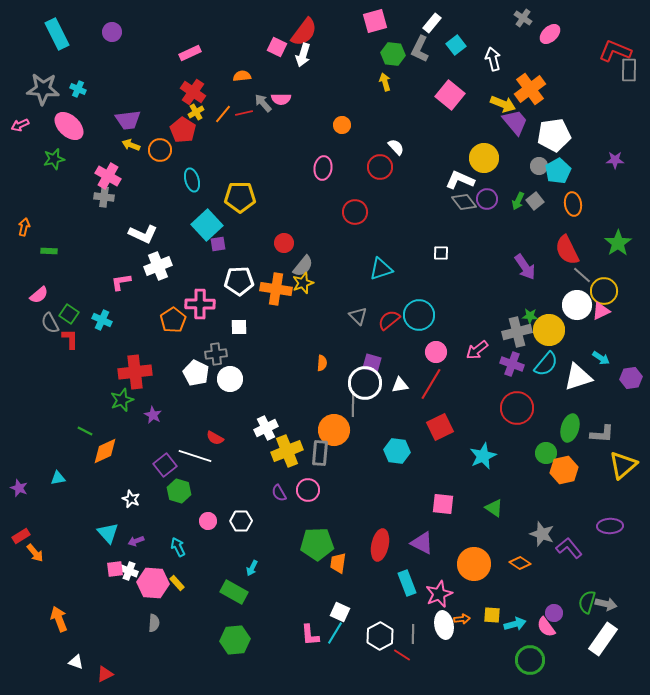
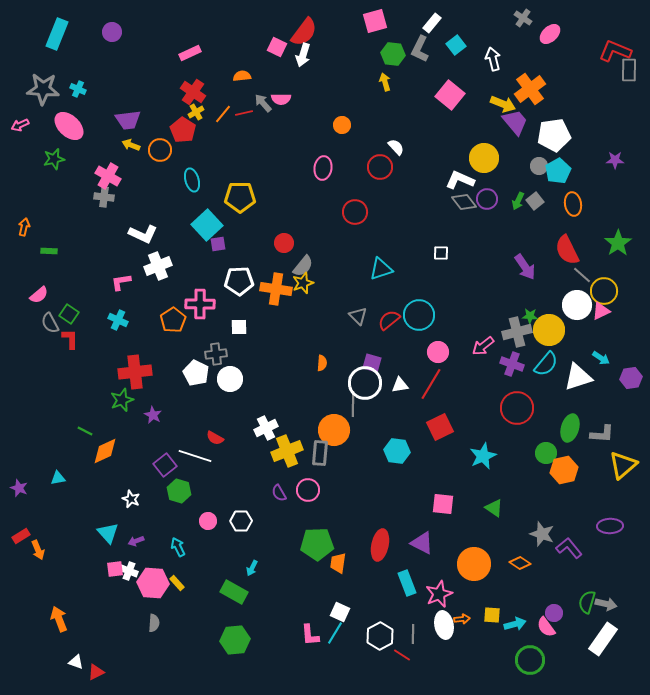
cyan rectangle at (57, 34): rotated 48 degrees clockwise
cyan cross at (102, 320): moved 16 px right
pink arrow at (477, 350): moved 6 px right, 4 px up
pink circle at (436, 352): moved 2 px right
orange arrow at (35, 553): moved 3 px right, 3 px up; rotated 18 degrees clockwise
red triangle at (105, 674): moved 9 px left, 2 px up
